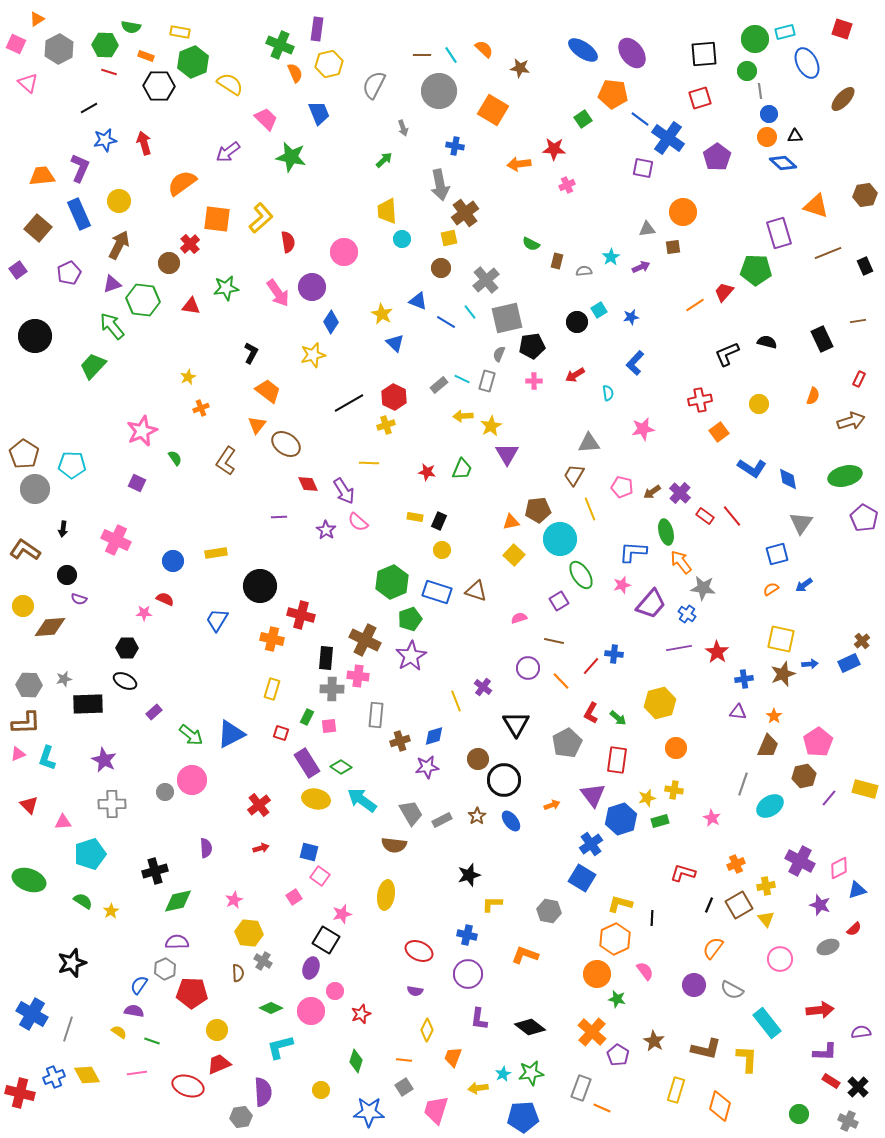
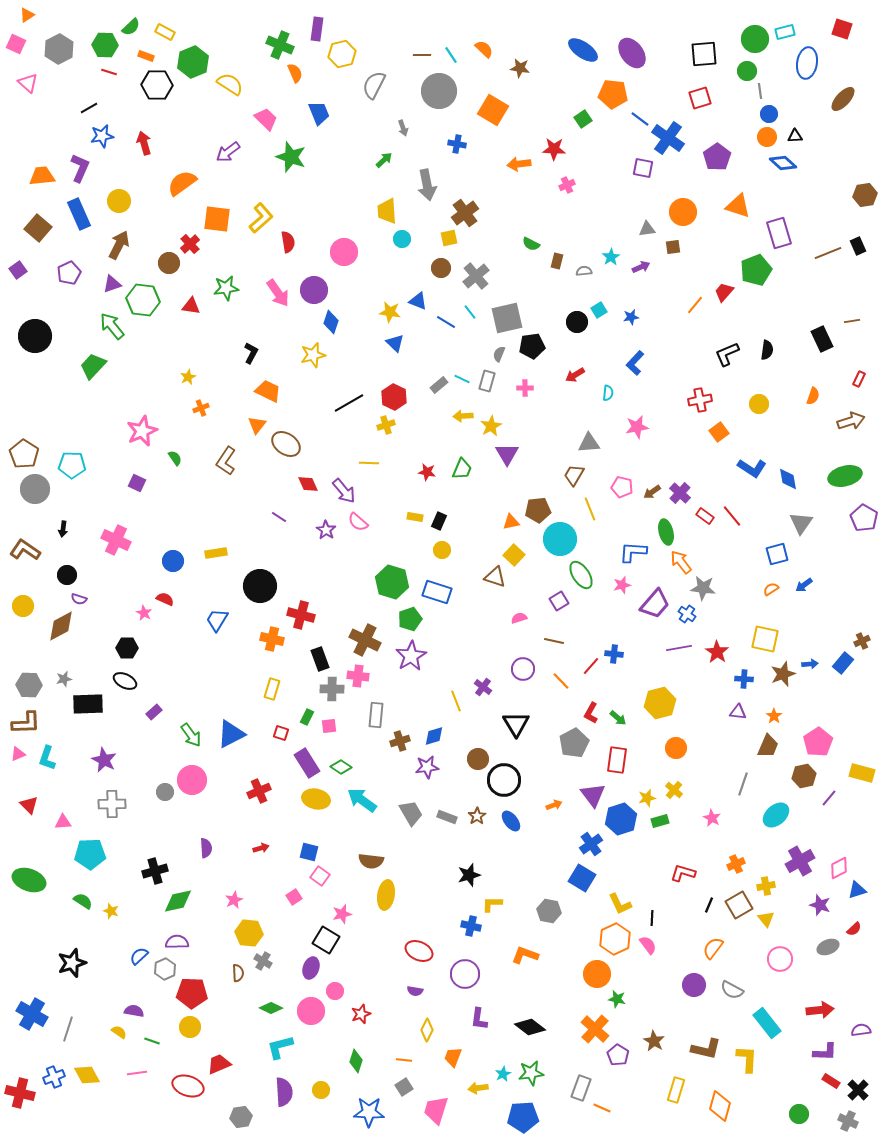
orange triangle at (37, 19): moved 10 px left, 4 px up
green semicircle at (131, 27): rotated 54 degrees counterclockwise
yellow rectangle at (180, 32): moved 15 px left; rotated 18 degrees clockwise
blue ellipse at (807, 63): rotated 36 degrees clockwise
yellow hexagon at (329, 64): moved 13 px right, 10 px up
black hexagon at (159, 86): moved 2 px left, 1 px up
blue star at (105, 140): moved 3 px left, 4 px up
blue cross at (455, 146): moved 2 px right, 2 px up
green star at (291, 157): rotated 8 degrees clockwise
gray arrow at (440, 185): moved 13 px left
orange triangle at (816, 206): moved 78 px left
black rectangle at (865, 266): moved 7 px left, 20 px up
green pentagon at (756, 270): rotated 24 degrees counterclockwise
gray cross at (486, 280): moved 10 px left, 4 px up
purple circle at (312, 287): moved 2 px right, 3 px down
orange line at (695, 305): rotated 18 degrees counterclockwise
yellow star at (382, 314): moved 8 px right, 2 px up; rotated 20 degrees counterclockwise
brown line at (858, 321): moved 6 px left
blue diamond at (331, 322): rotated 15 degrees counterclockwise
black semicircle at (767, 342): moved 8 px down; rotated 84 degrees clockwise
pink cross at (534, 381): moved 9 px left, 7 px down
orange trapezoid at (268, 391): rotated 12 degrees counterclockwise
cyan semicircle at (608, 393): rotated 14 degrees clockwise
pink star at (643, 429): moved 6 px left, 2 px up
purple arrow at (344, 491): rotated 8 degrees counterclockwise
purple line at (279, 517): rotated 35 degrees clockwise
green hexagon at (392, 582): rotated 20 degrees counterclockwise
brown triangle at (476, 591): moved 19 px right, 14 px up
purple trapezoid at (651, 604): moved 4 px right
pink star at (144, 613): rotated 28 degrees clockwise
brown diamond at (50, 627): moved 11 px right, 1 px up; rotated 24 degrees counterclockwise
yellow square at (781, 639): moved 16 px left
brown cross at (862, 641): rotated 14 degrees clockwise
black rectangle at (326, 658): moved 6 px left, 1 px down; rotated 25 degrees counterclockwise
blue rectangle at (849, 663): moved 6 px left; rotated 25 degrees counterclockwise
purple circle at (528, 668): moved 5 px left, 1 px down
blue cross at (744, 679): rotated 12 degrees clockwise
green arrow at (191, 735): rotated 15 degrees clockwise
gray pentagon at (567, 743): moved 7 px right
yellow rectangle at (865, 789): moved 3 px left, 16 px up
yellow cross at (674, 790): rotated 30 degrees clockwise
red cross at (259, 805): moved 14 px up; rotated 15 degrees clockwise
orange arrow at (552, 805): moved 2 px right
cyan ellipse at (770, 806): moved 6 px right, 9 px down; rotated 8 degrees counterclockwise
gray rectangle at (442, 820): moved 5 px right, 3 px up; rotated 48 degrees clockwise
brown semicircle at (394, 845): moved 23 px left, 16 px down
cyan pentagon at (90, 854): rotated 16 degrees clockwise
purple cross at (800, 861): rotated 32 degrees clockwise
yellow L-shape at (620, 904): rotated 130 degrees counterclockwise
yellow star at (111, 911): rotated 21 degrees counterclockwise
blue cross at (467, 935): moved 4 px right, 9 px up
pink semicircle at (645, 971): moved 3 px right, 26 px up
purple circle at (468, 974): moved 3 px left
blue semicircle at (139, 985): moved 29 px up; rotated 12 degrees clockwise
yellow circle at (217, 1030): moved 27 px left, 3 px up
orange cross at (592, 1032): moved 3 px right, 3 px up
purple semicircle at (861, 1032): moved 2 px up
black cross at (858, 1087): moved 3 px down
purple semicircle at (263, 1092): moved 21 px right
